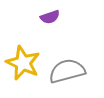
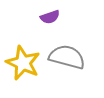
gray semicircle: moved 14 px up; rotated 30 degrees clockwise
